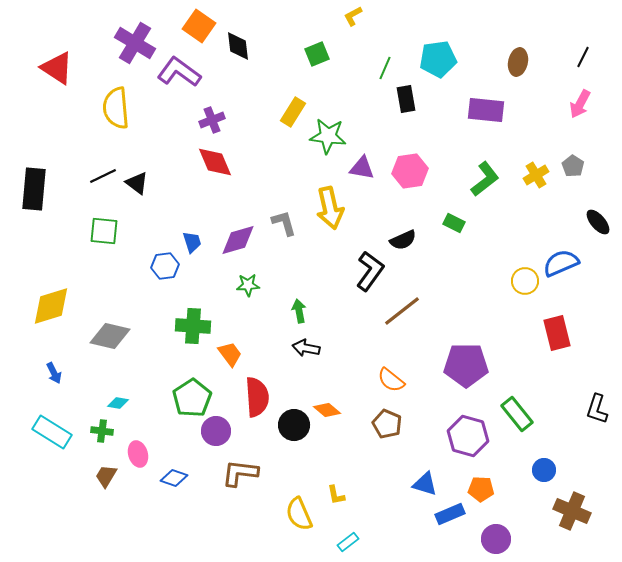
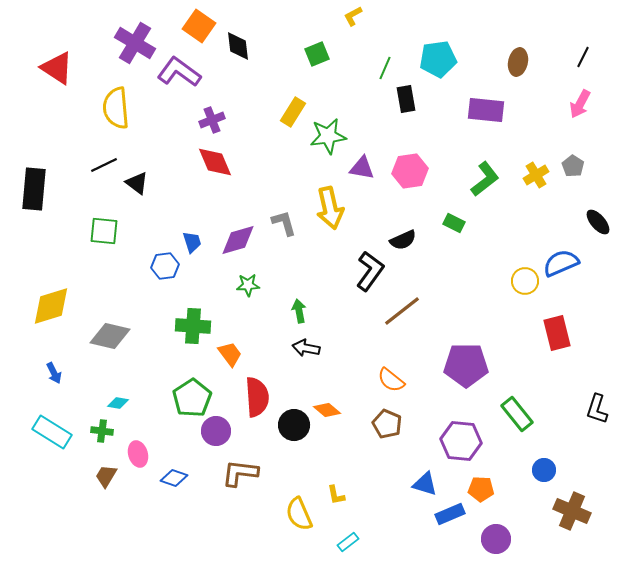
green star at (328, 136): rotated 15 degrees counterclockwise
black line at (103, 176): moved 1 px right, 11 px up
purple hexagon at (468, 436): moved 7 px left, 5 px down; rotated 9 degrees counterclockwise
